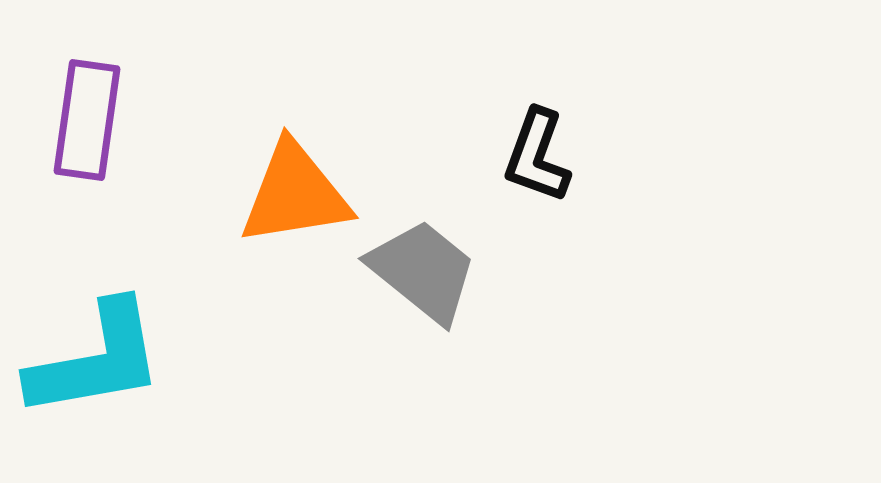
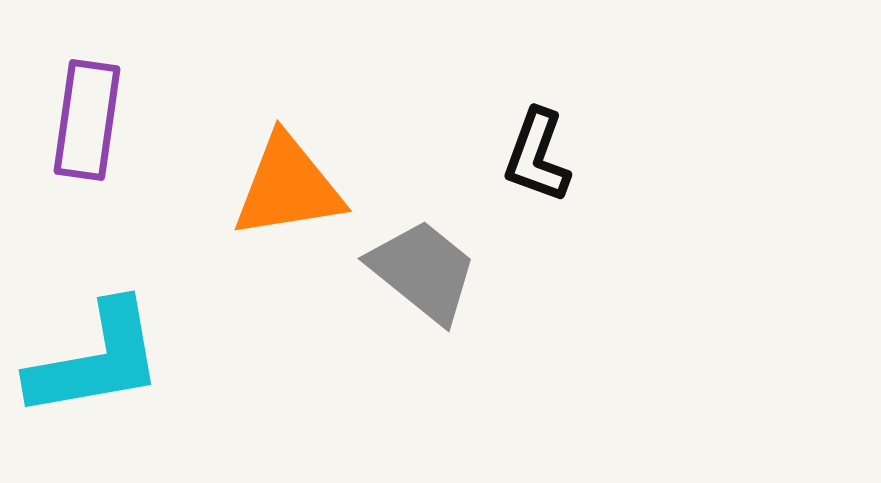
orange triangle: moved 7 px left, 7 px up
